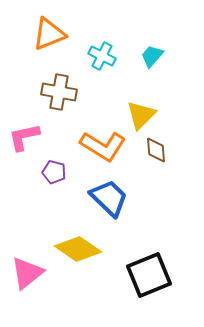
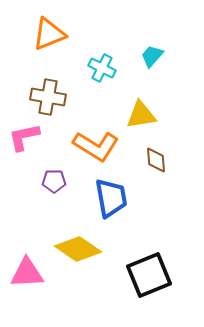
cyan cross: moved 12 px down
brown cross: moved 11 px left, 5 px down
yellow triangle: rotated 36 degrees clockwise
orange L-shape: moved 7 px left
brown diamond: moved 10 px down
purple pentagon: moved 9 px down; rotated 15 degrees counterclockwise
blue trapezoid: moved 2 px right; rotated 36 degrees clockwise
pink triangle: rotated 36 degrees clockwise
